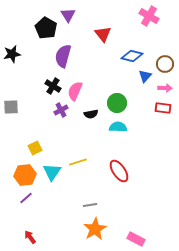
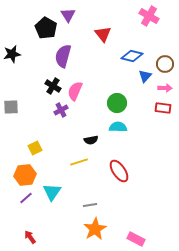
black semicircle: moved 26 px down
yellow line: moved 1 px right
cyan triangle: moved 20 px down
